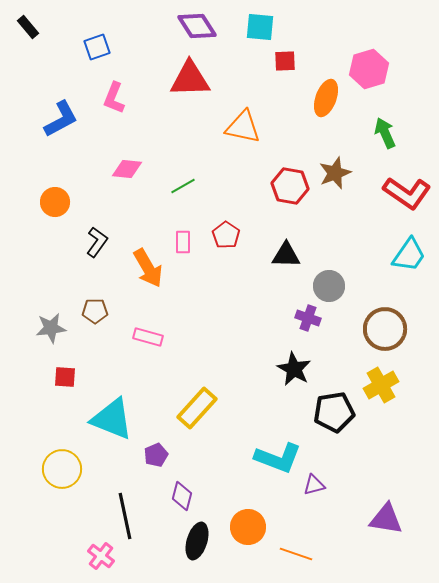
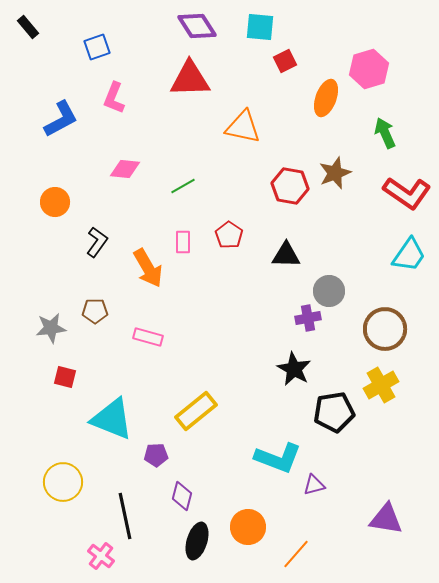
red square at (285, 61): rotated 25 degrees counterclockwise
pink diamond at (127, 169): moved 2 px left
red pentagon at (226, 235): moved 3 px right
gray circle at (329, 286): moved 5 px down
purple cross at (308, 318): rotated 30 degrees counterclockwise
red square at (65, 377): rotated 10 degrees clockwise
yellow rectangle at (197, 408): moved 1 px left, 3 px down; rotated 9 degrees clockwise
purple pentagon at (156, 455): rotated 20 degrees clockwise
yellow circle at (62, 469): moved 1 px right, 13 px down
orange line at (296, 554): rotated 68 degrees counterclockwise
